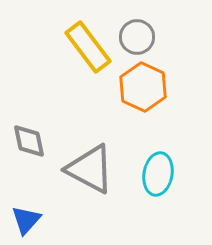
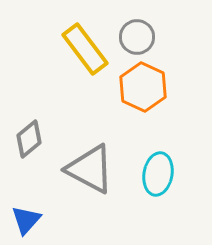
yellow rectangle: moved 3 px left, 2 px down
gray diamond: moved 2 px up; rotated 63 degrees clockwise
